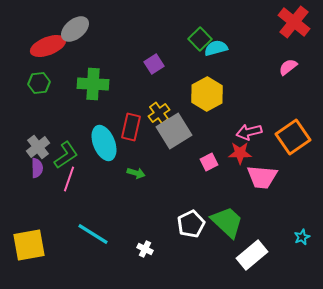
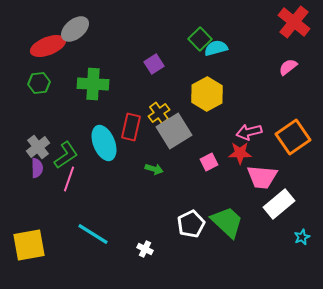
green arrow: moved 18 px right, 4 px up
white rectangle: moved 27 px right, 51 px up
